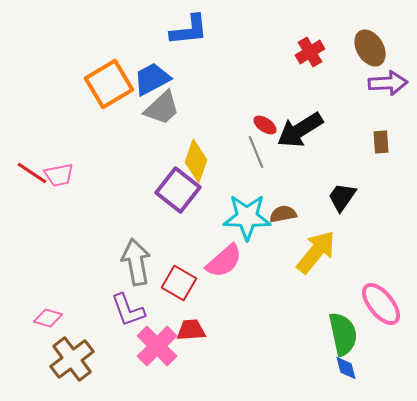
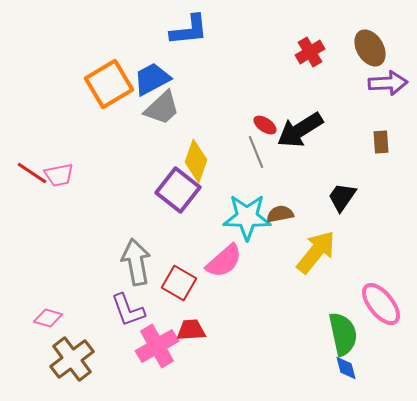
brown semicircle: moved 3 px left
pink cross: rotated 15 degrees clockwise
